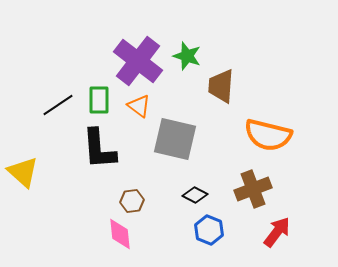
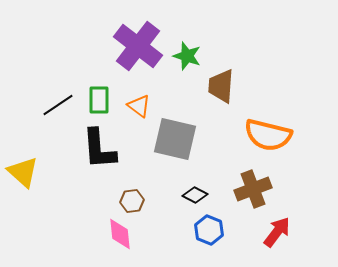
purple cross: moved 15 px up
